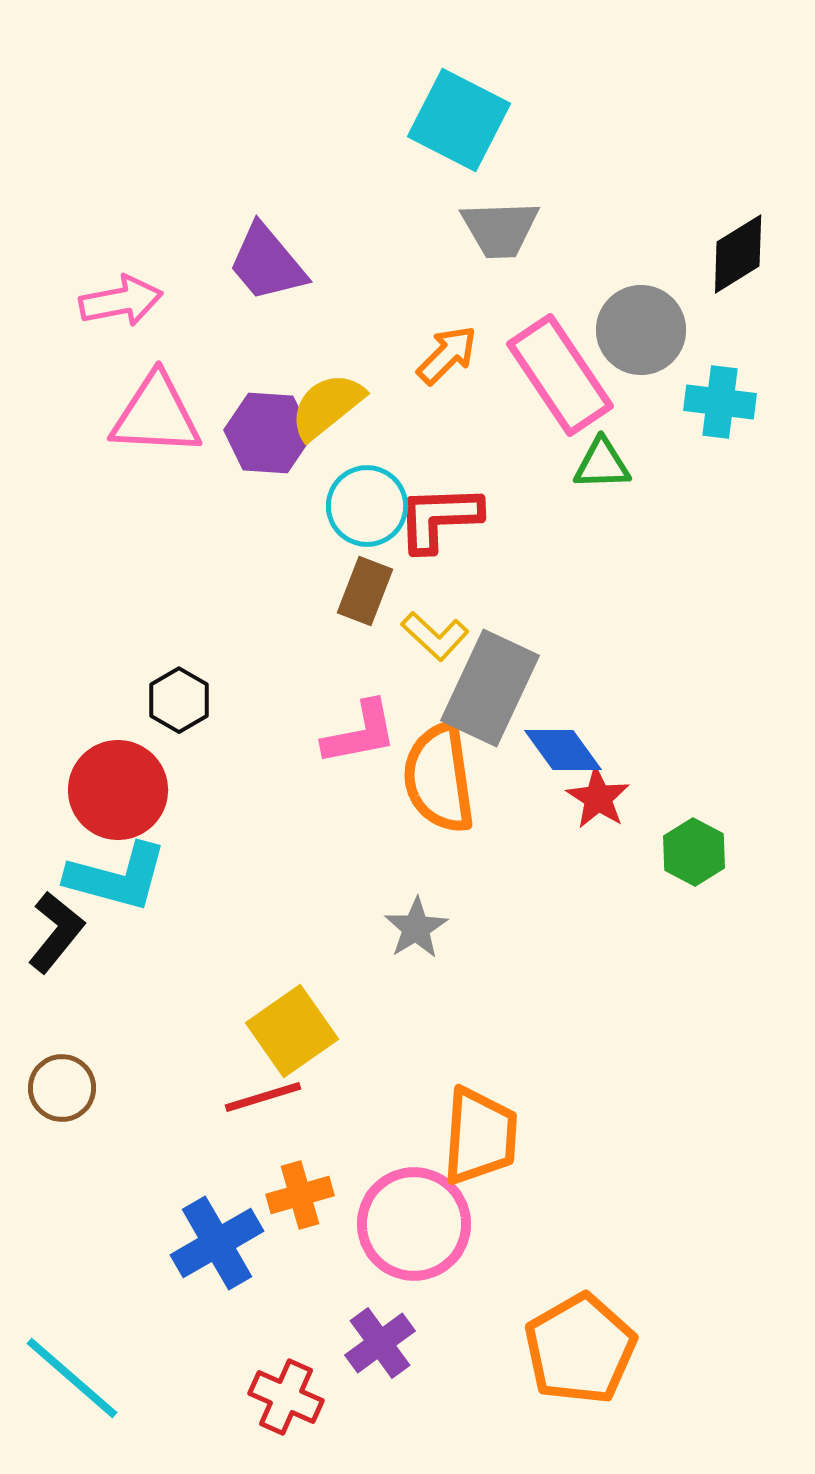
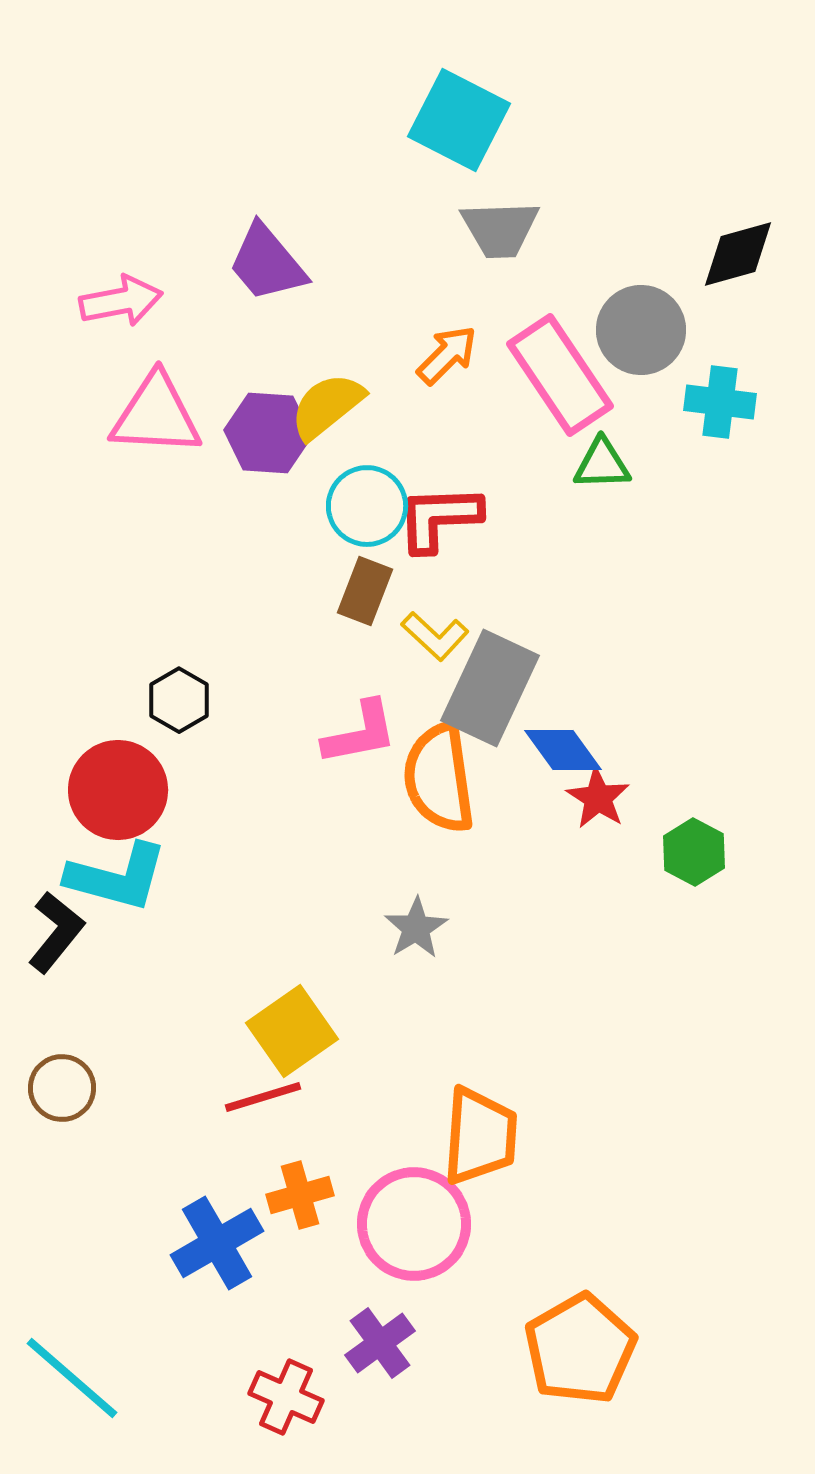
black diamond: rotated 16 degrees clockwise
